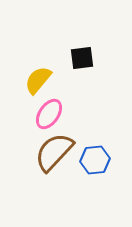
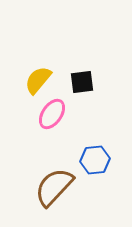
black square: moved 24 px down
pink ellipse: moved 3 px right
brown semicircle: moved 35 px down
